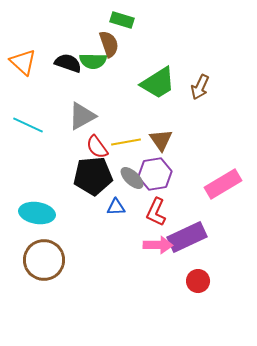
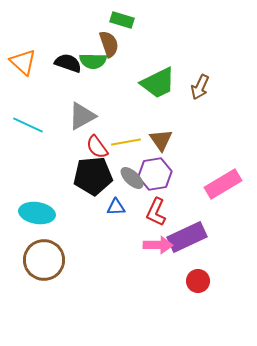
green trapezoid: rotated 6 degrees clockwise
